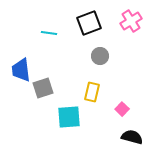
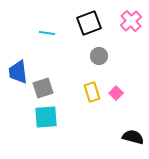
pink cross: rotated 10 degrees counterclockwise
cyan line: moved 2 px left
gray circle: moved 1 px left
blue trapezoid: moved 3 px left, 2 px down
yellow rectangle: rotated 30 degrees counterclockwise
pink square: moved 6 px left, 16 px up
cyan square: moved 23 px left
black semicircle: moved 1 px right
